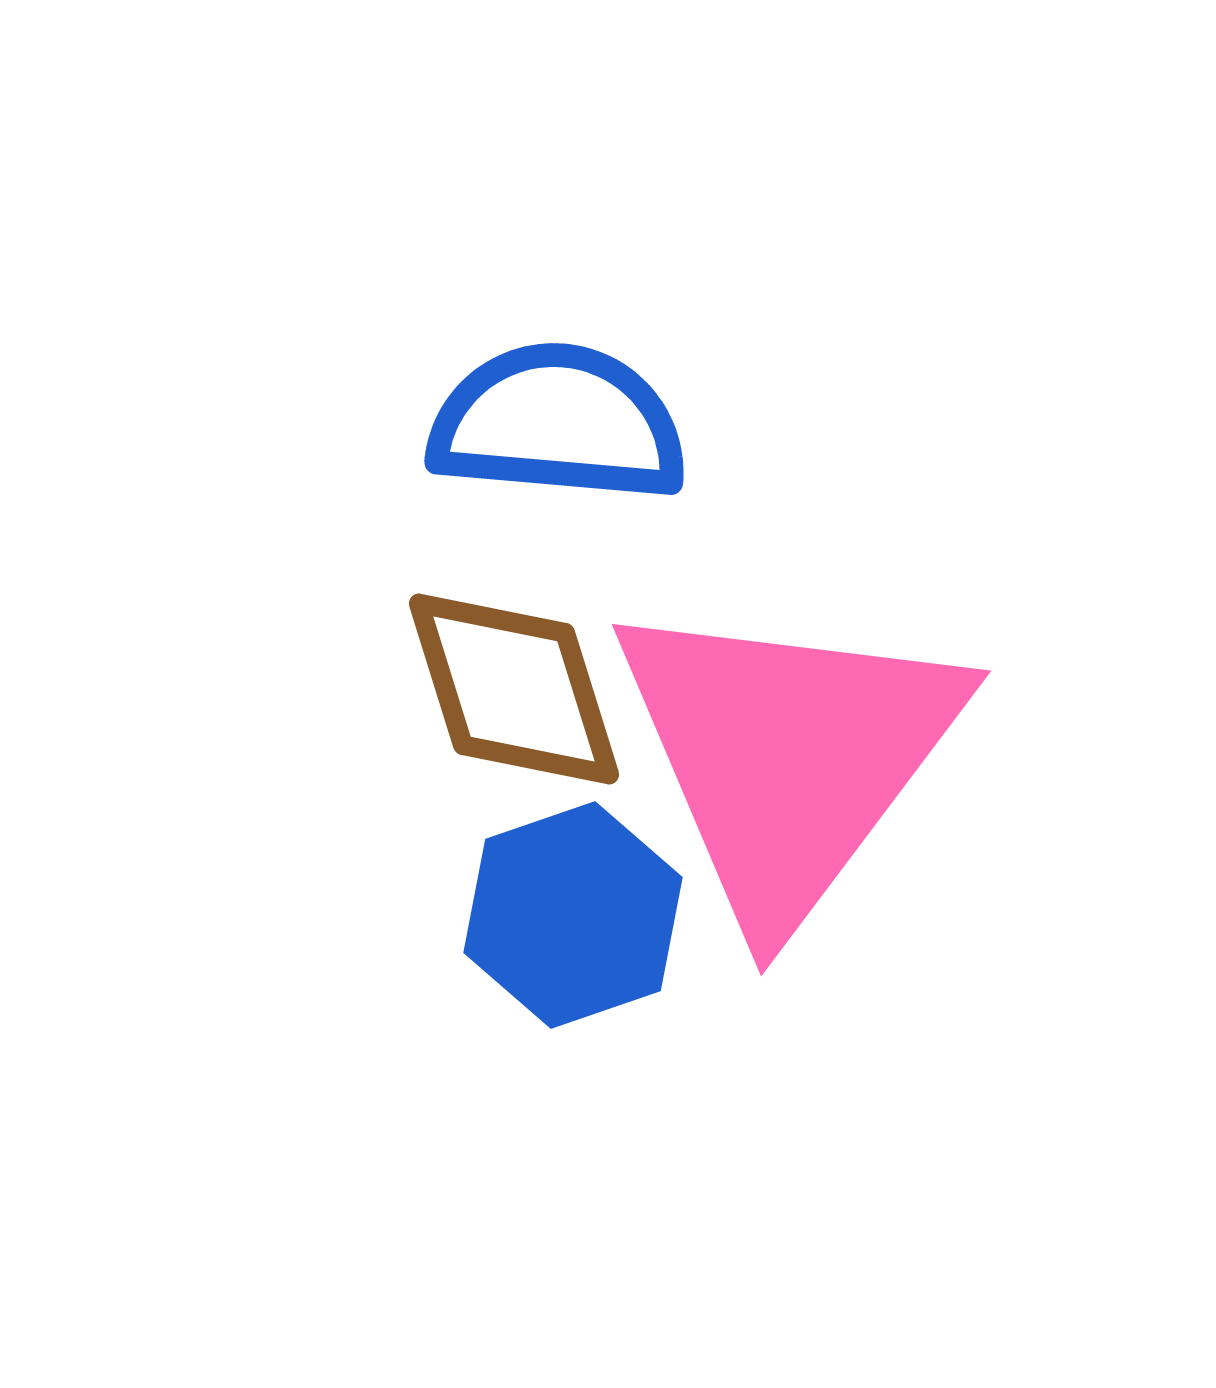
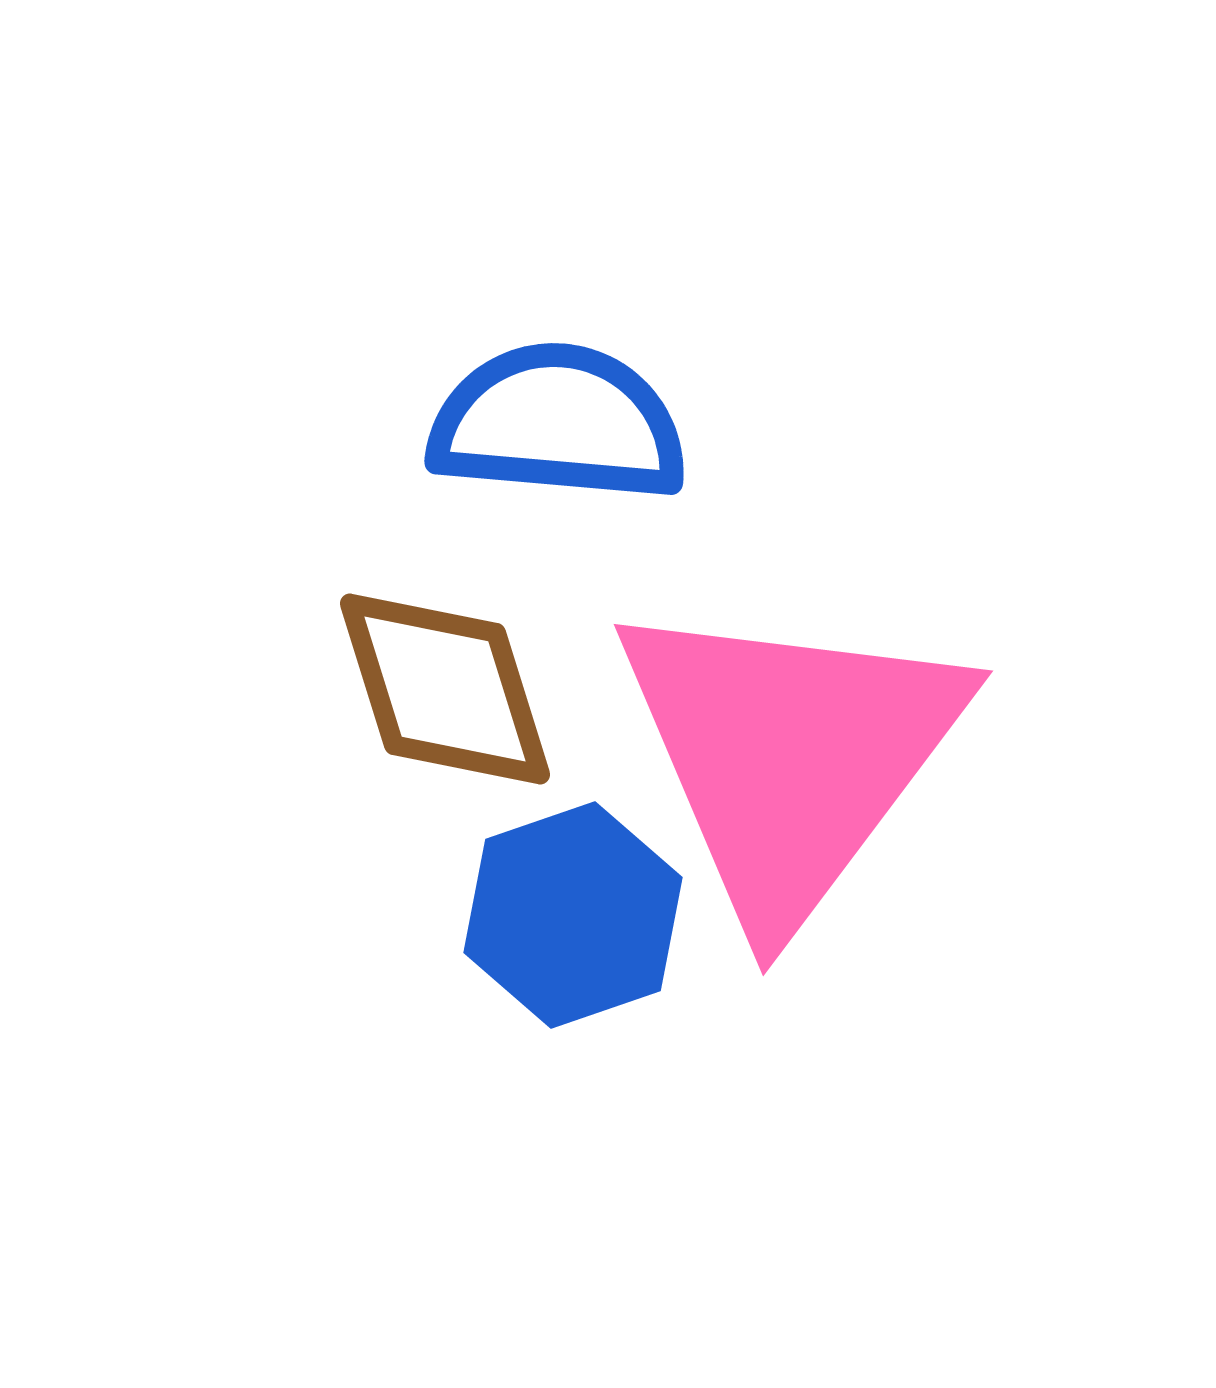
brown diamond: moved 69 px left
pink triangle: moved 2 px right
